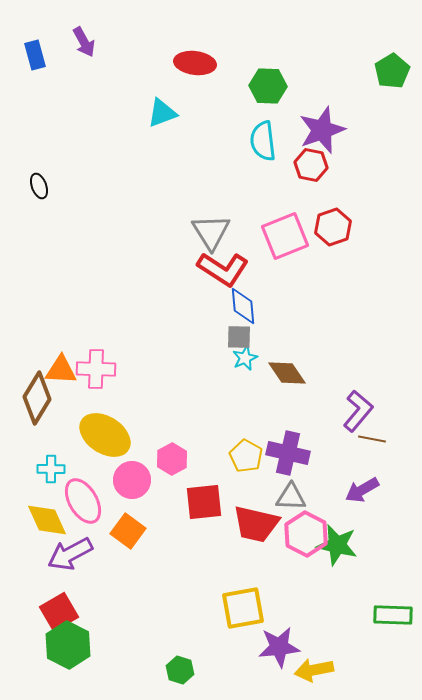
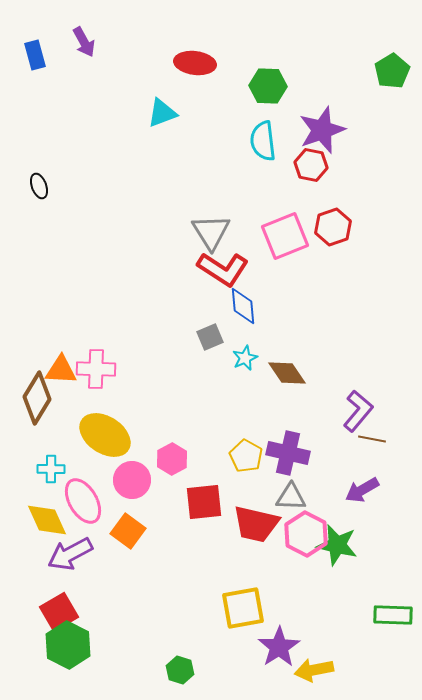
gray square at (239, 337): moved 29 px left; rotated 24 degrees counterclockwise
purple star at (279, 647): rotated 27 degrees counterclockwise
